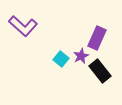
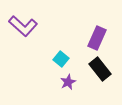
purple star: moved 13 px left, 26 px down
black rectangle: moved 2 px up
